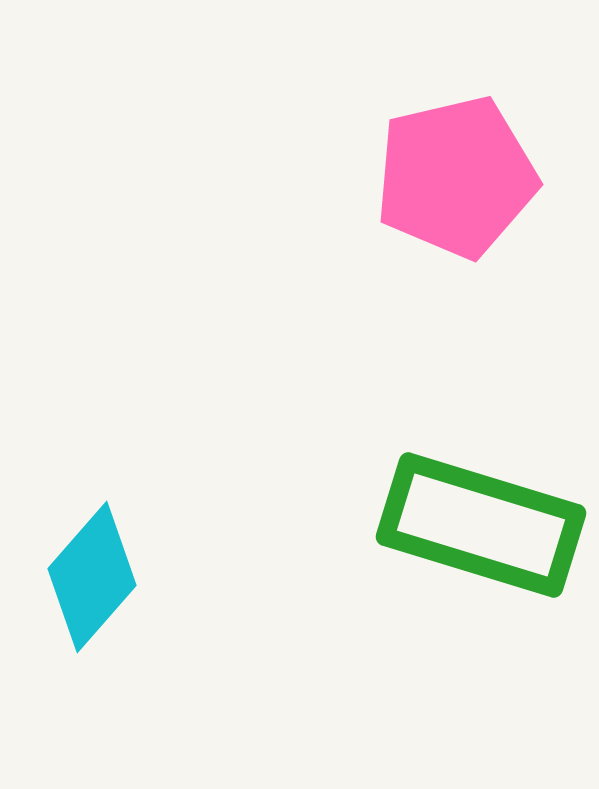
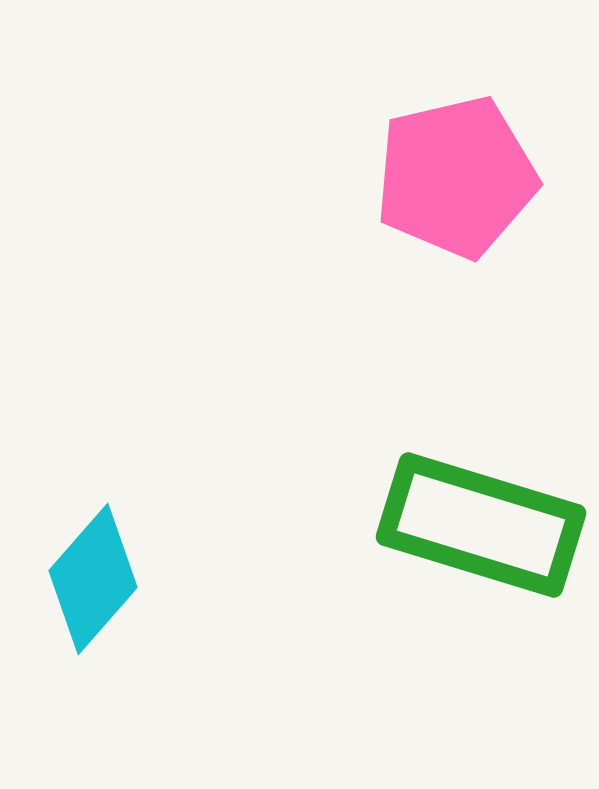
cyan diamond: moved 1 px right, 2 px down
